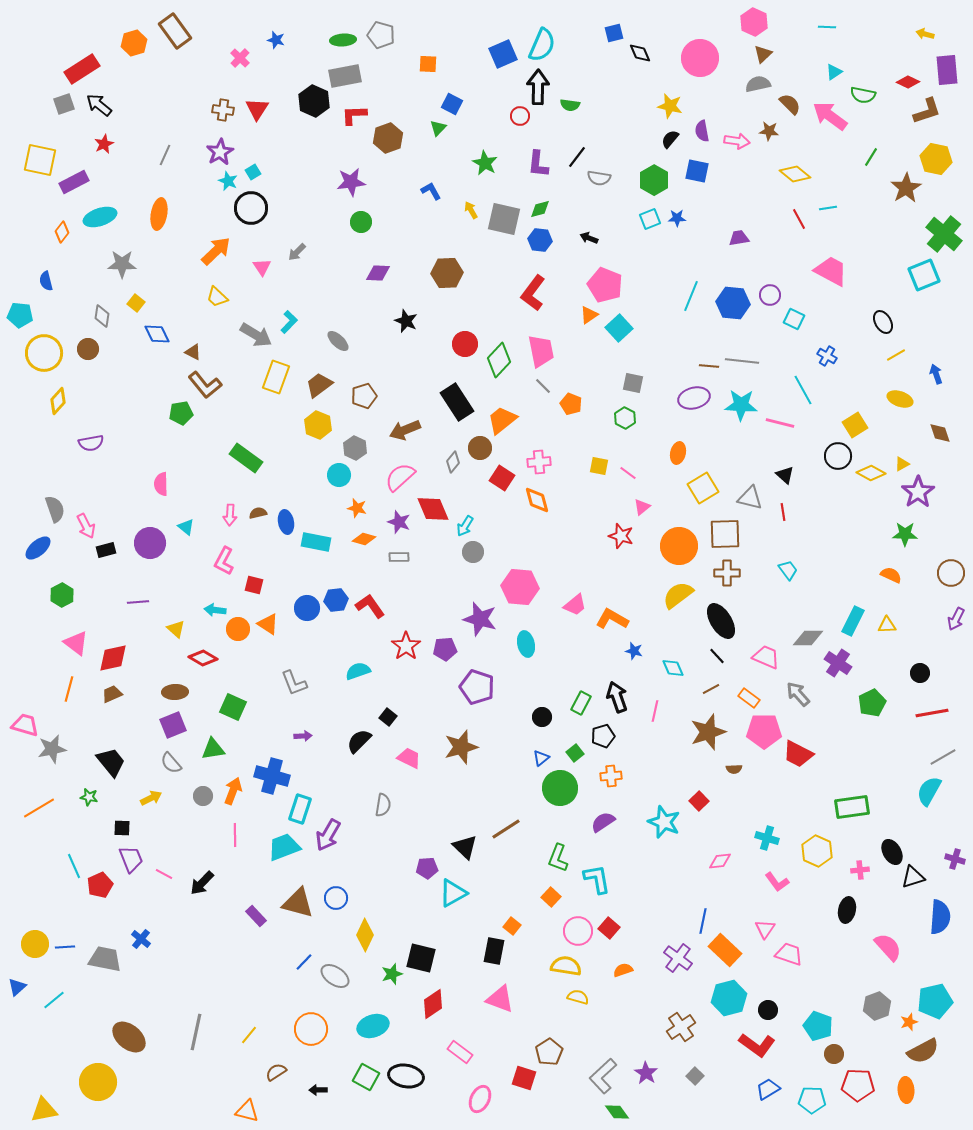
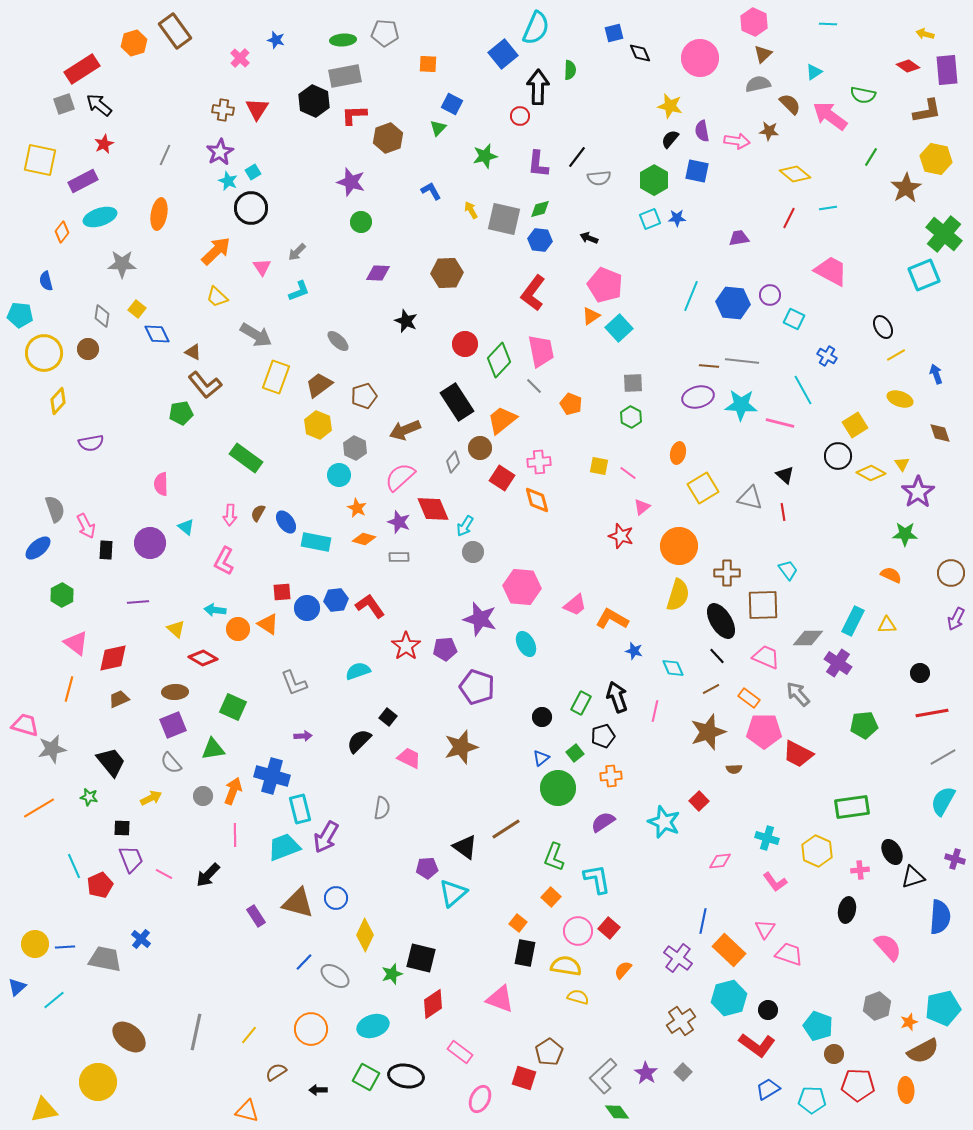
cyan line at (827, 27): moved 1 px right, 3 px up
gray pentagon at (381, 35): moved 4 px right, 2 px up; rotated 12 degrees counterclockwise
cyan semicircle at (542, 45): moved 6 px left, 17 px up
blue square at (503, 54): rotated 16 degrees counterclockwise
cyan triangle at (834, 72): moved 20 px left
red diamond at (908, 82): moved 16 px up; rotated 10 degrees clockwise
green semicircle at (570, 105): moved 35 px up; rotated 96 degrees counterclockwise
brown L-shape at (927, 111): rotated 8 degrees clockwise
green star at (485, 163): moved 7 px up; rotated 30 degrees clockwise
gray semicircle at (599, 178): rotated 15 degrees counterclockwise
purple rectangle at (74, 182): moved 9 px right, 1 px up
purple star at (351, 182): rotated 24 degrees clockwise
red line at (799, 219): moved 10 px left, 1 px up; rotated 55 degrees clockwise
yellow square at (136, 303): moved 1 px right, 6 px down
orange triangle at (589, 315): moved 2 px right, 1 px down
cyan L-shape at (289, 322): moved 10 px right, 31 px up; rotated 25 degrees clockwise
black ellipse at (883, 322): moved 5 px down
gray square at (633, 383): rotated 15 degrees counterclockwise
gray line at (543, 386): moved 9 px left
purple ellipse at (694, 398): moved 4 px right, 1 px up
green hexagon at (625, 418): moved 6 px right, 1 px up
yellow triangle at (902, 464): rotated 35 degrees counterclockwise
orange star at (357, 508): rotated 12 degrees clockwise
brown semicircle at (258, 513): rotated 48 degrees counterclockwise
blue ellipse at (286, 522): rotated 25 degrees counterclockwise
brown square at (725, 534): moved 38 px right, 71 px down
black rectangle at (106, 550): rotated 72 degrees counterclockwise
red square at (254, 585): moved 28 px right, 7 px down; rotated 18 degrees counterclockwise
pink hexagon at (520, 587): moved 2 px right
yellow semicircle at (678, 595): rotated 144 degrees clockwise
cyan ellipse at (526, 644): rotated 15 degrees counterclockwise
brown trapezoid at (112, 694): moved 7 px right, 5 px down
green pentagon at (872, 703): moved 8 px left, 22 px down; rotated 20 degrees clockwise
green circle at (560, 788): moved 2 px left
cyan semicircle at (929, 791): moved 14 px right, 10 px down
gray semicircle at (383, 805): moved 1 px left, 3 px down
cyan rectangle at (300, 809): rotated 32 degrees counterclockwise
purple arrow at (328, 835): moved 2 px left, 2 px down
black triangle at (465, 847): rotated 8 degrees counterclockwise
green L-shape at (558, 858): moved 4 px left, 1 px up
pink L-shape at (777, 882): moved 2 px left
black arrow at (202, 883): moved 6 px right, 8 px up
cyan triangle at (453, 893): rotated 12 degrees counterclockwise
purple rectangle at (256, 916): rotated 10 degrees clockwise
orange square at (512, 926): moved 6 px right, 3 px up
orange rectangle at (725, 950): moved 4 px right
black rectangle at (494, 951): moved 31 px right, 2 px down
orange semicircle at (623, 970): rotated 30 degrees counterclockwise
cyan pentagon at (935, 1001): moved 8 px right, 7 px down
brown cross at (681, 1027): moved 6 px up
gray square at (695, 1076): moved 12 px left, 4 px up
